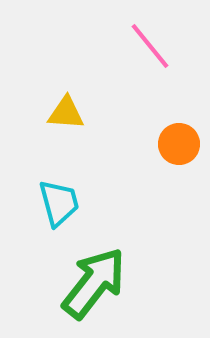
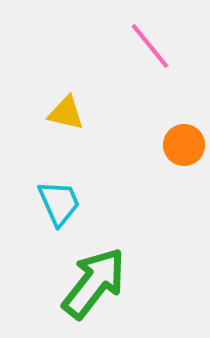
yellow triangle: rotated 9 degrees clockwise
orange circle: moved 5 px right, 1 px down
cyan trapezoid: rotated 9 degrees counterclockwise
